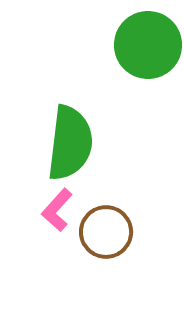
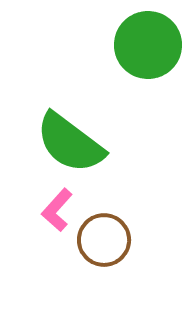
green semicircle: rotated 120 degrees clockwise
brown circle: moved 2 px left, 8 px down
